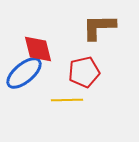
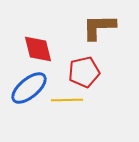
blue ellipse: moved 5 px right, 15 px down
